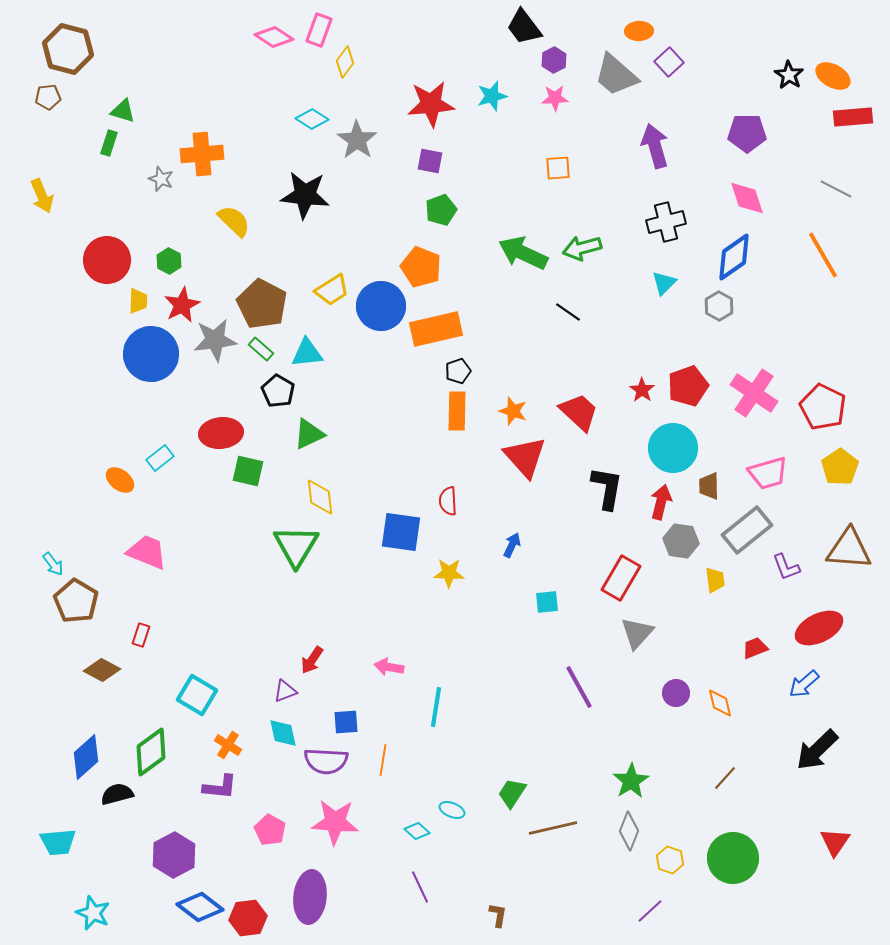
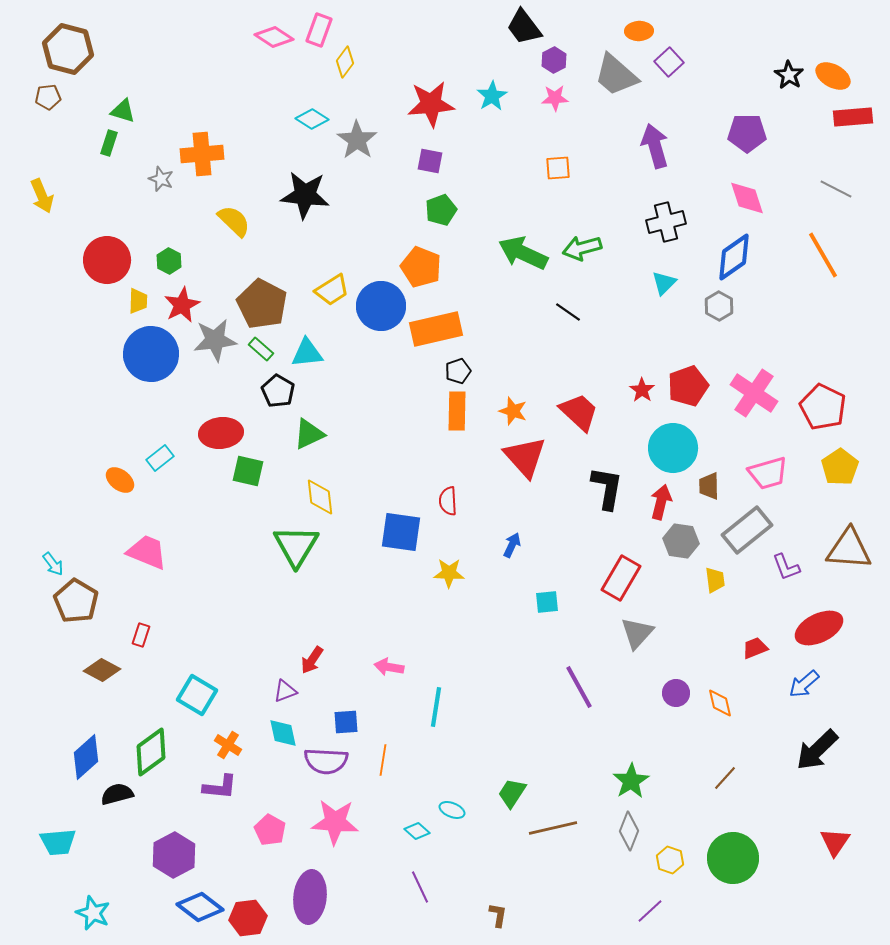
cyan star at (492, 96): rotated 16 degrees counterclockwise
